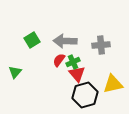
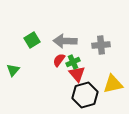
green triangle: moved 2 px left, 2 px up
